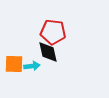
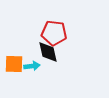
red pentagon: moved 1 px right, 1 px down
